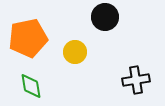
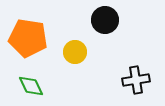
black circle: moved 3 px down
orange pentagon: rotated 21 degrees clockwise
green diamond: rotated 16 degrees counterclockwise
